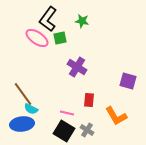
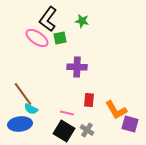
purple cross: rotated 30 degrees counterclockwise
purple square: moved 2 px right, 43 px down
orange L-shape: moved 6 px up
blue ellipse: moved 2 px left
